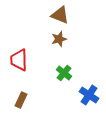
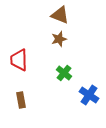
brown rectangle: rotated 35 degrees counterclockwise
